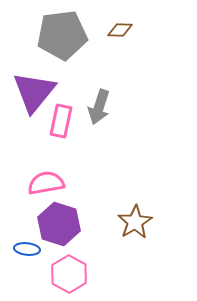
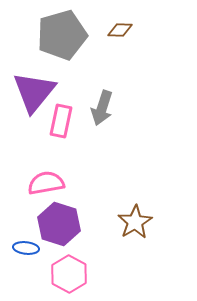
gray pentagon: rotated 9 degrees counterclockwise
gray arrow: moved 3 px right, 1 px down
blue ellipse: moved 1 px left, 1 px up
